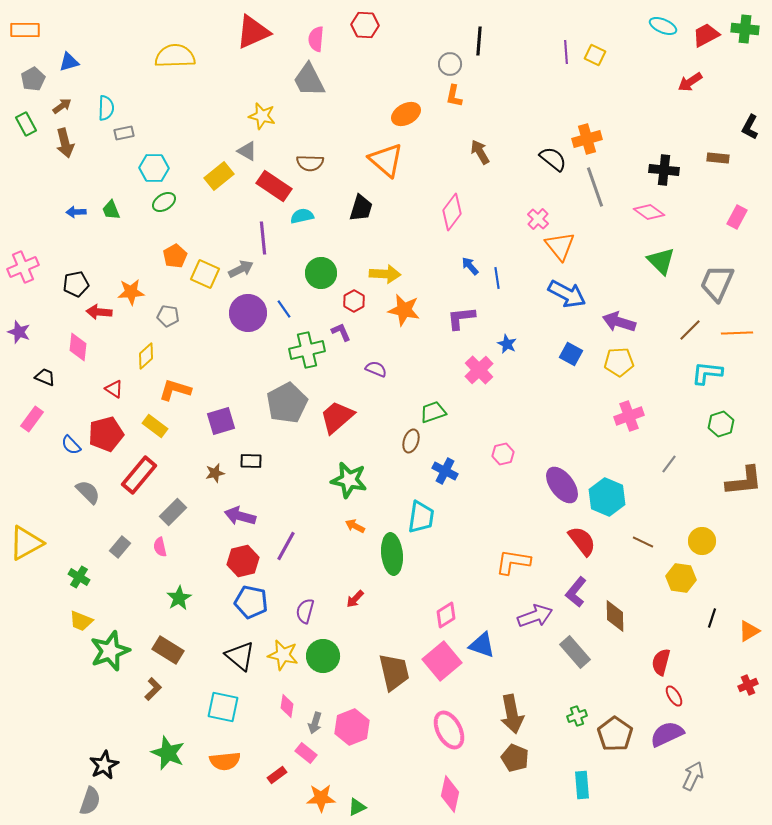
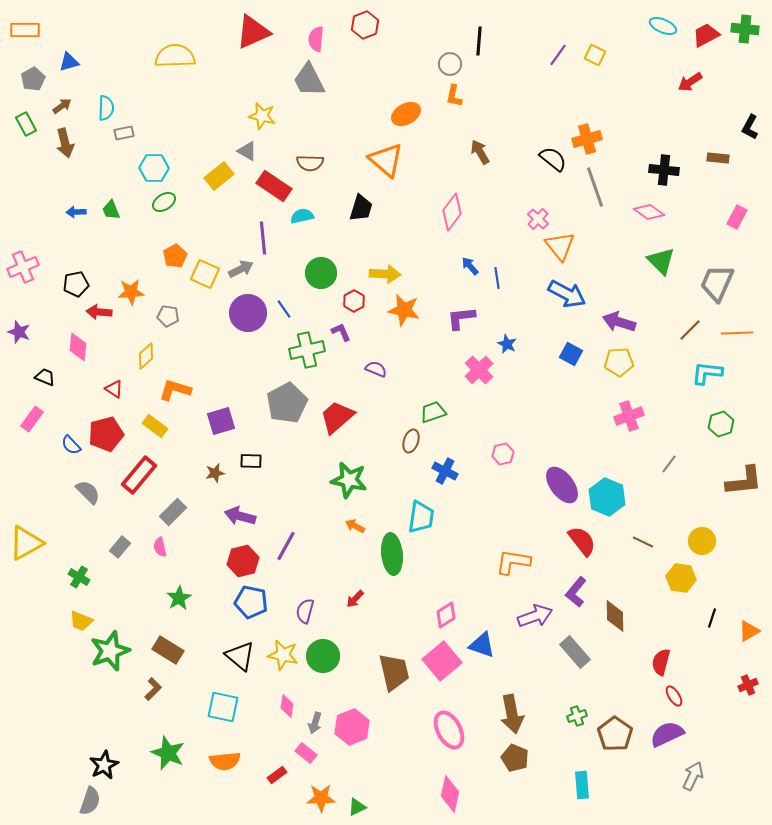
red hexagon at (365, 25): rotated 24 degrees counterclockwise
purple line at (566, 52): moved 8 px left, 3 px down; rotated 40 degrees clockwise
